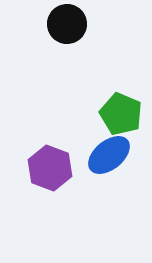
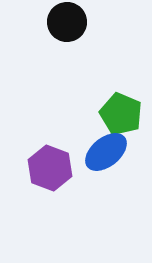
black circle: moved 2 px up
blue ellipse: moved 3 px left, 3 px up
